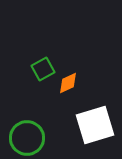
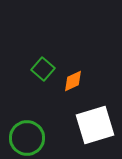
green square: rotated 20 degrees counterclockwise
orange diamond: moved 5 px right, 2 px up
